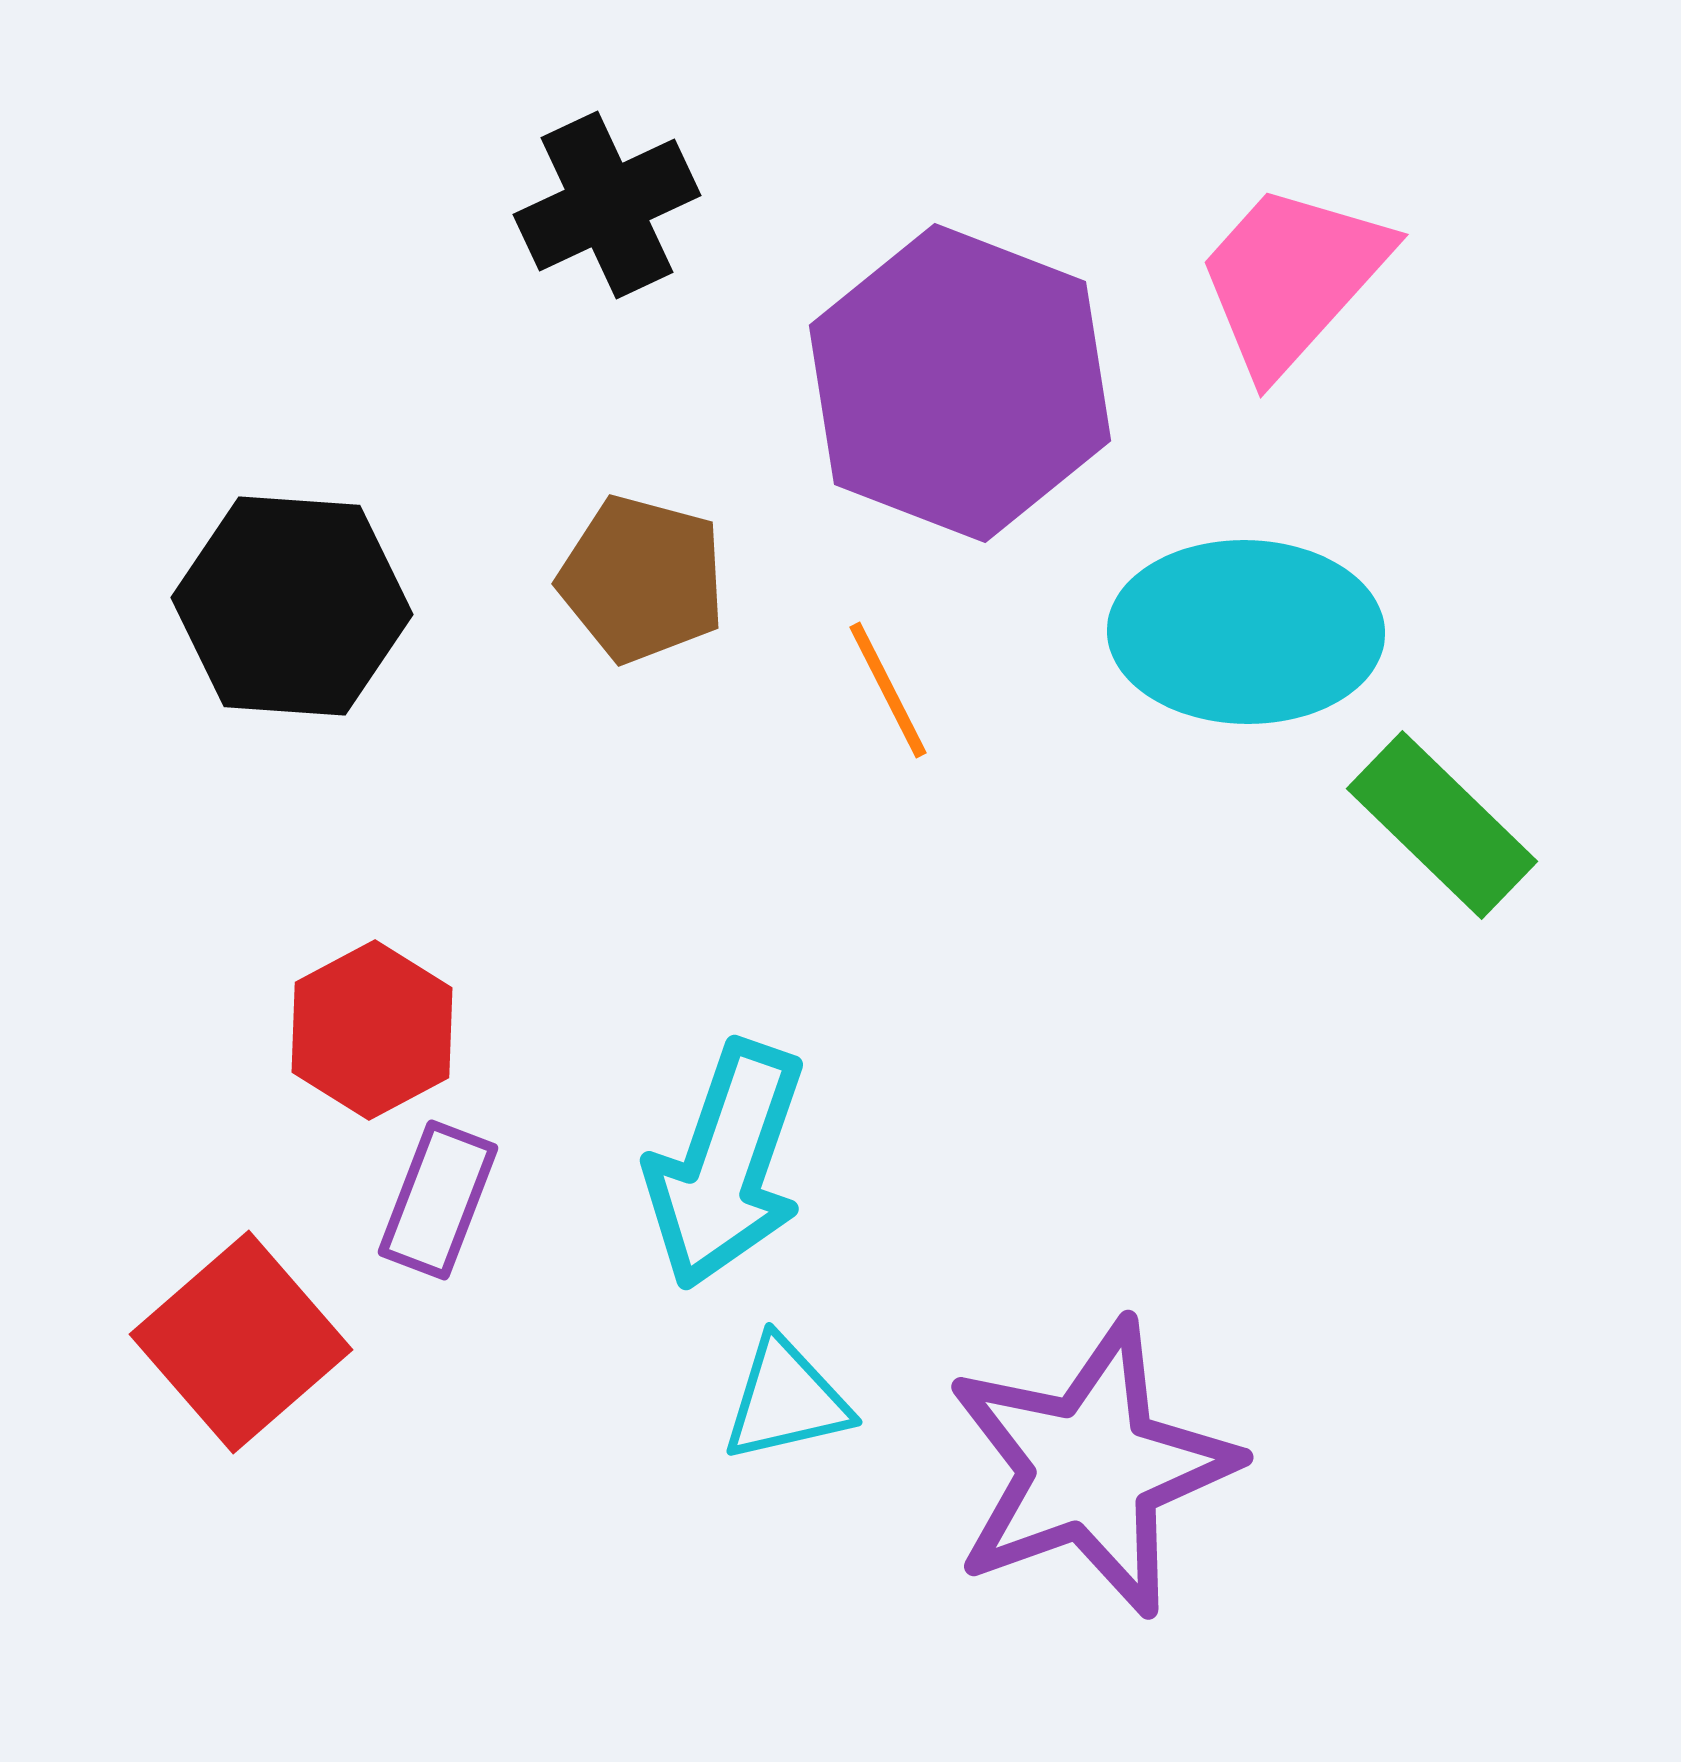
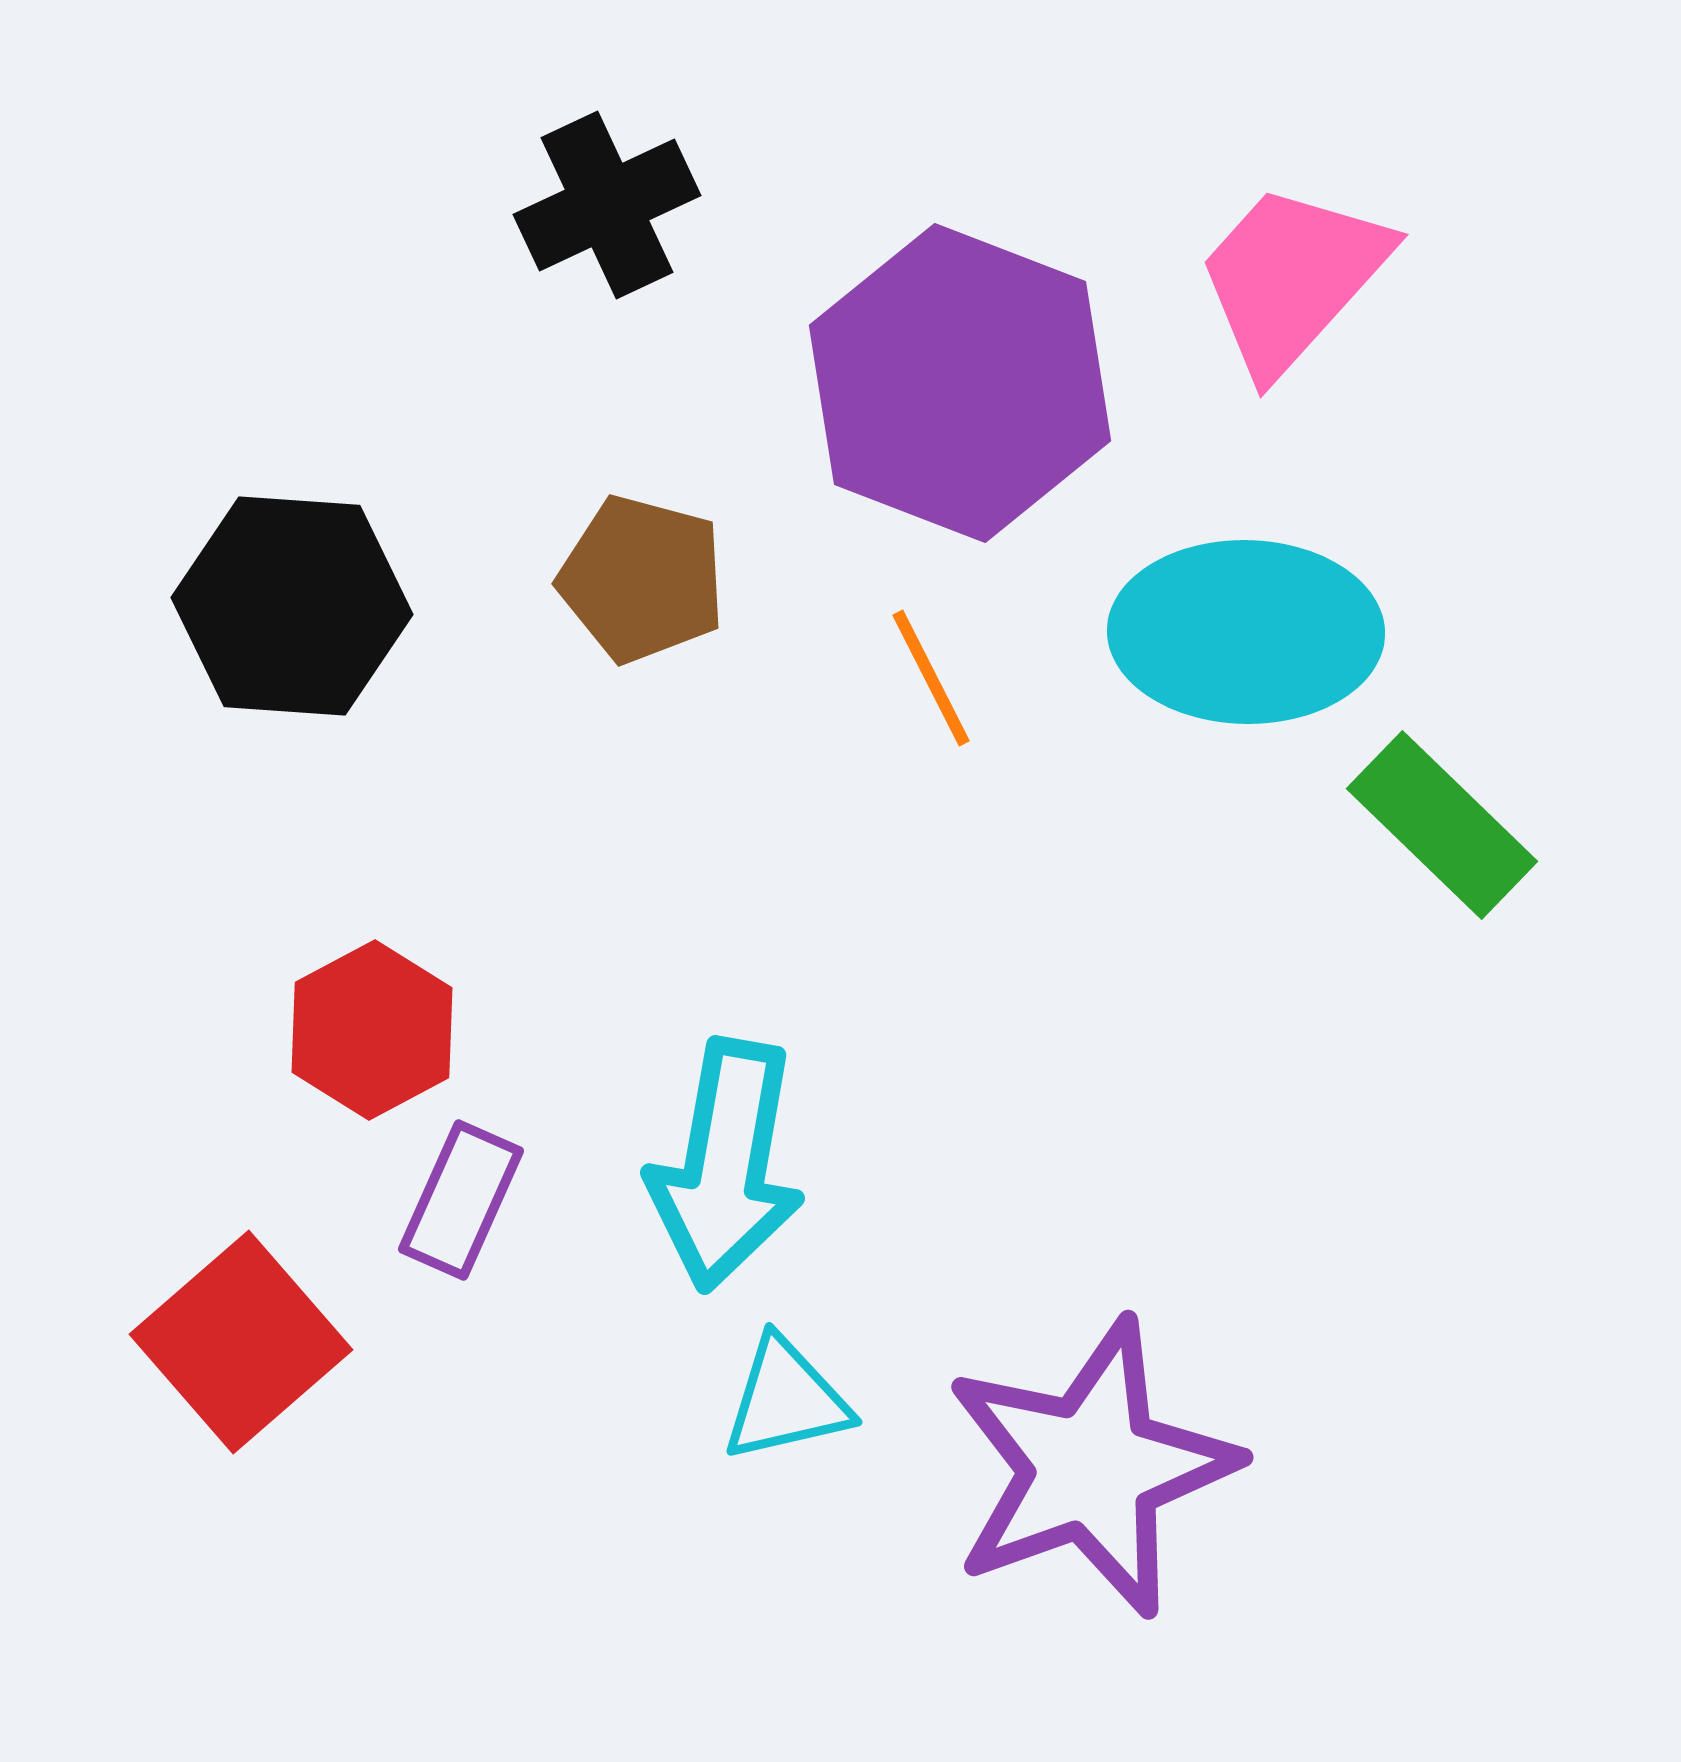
orange line: moved 43 px right, 12 px up
cyan arrow: rotated 9 degrees counterclockwise
purple rectangle: moved 23 px right; rotated 3 degrees clockwise
